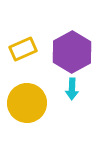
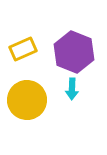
purple hexagon: moved 2 px right; rotated 9 degrees counterclockwise
yellow circle: moved 3 px up
